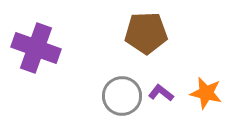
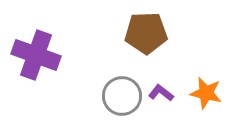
purple cross: moved 7 px down
